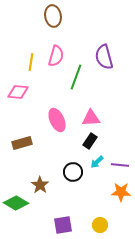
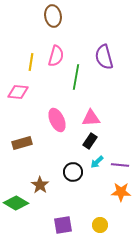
green line: rotated 10 degrees counterclockwise
